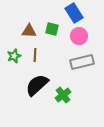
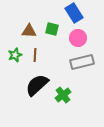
pink circle: moved 1 px left, 2 px down
green star: moved 1 px right, 1 px up
